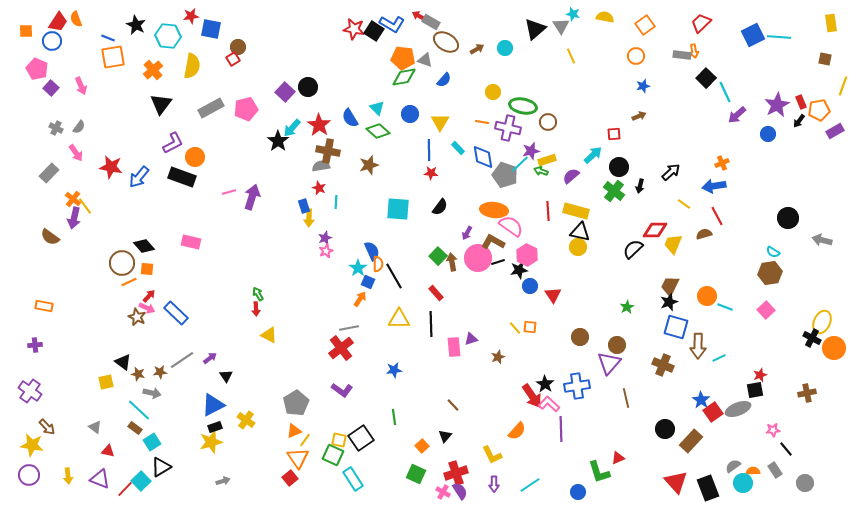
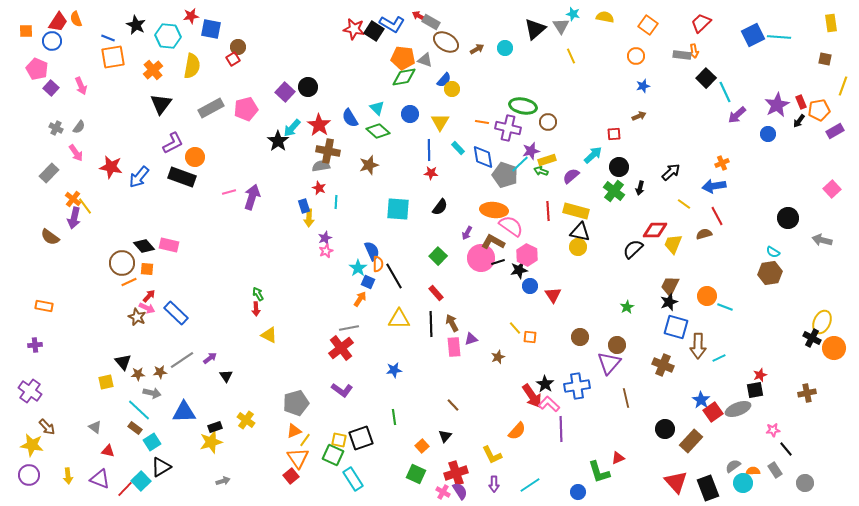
orange square at (645, 25): moved 3 px right; rotated 18 degrees counterclockwise
yellow circle at (493, 92): moved 41 px left, 3 px up
black arrow at (640, 186): moved 2 px down
pink rectangle at (191, 242): moved 22 px left, 3 px down
pink circle at (478, 258): moved 3 px right
brown arrow at (452, 262): moved 61 px down; rotated 18 degrees counterclockwise
pink square at (766, 310): moved 66 px right, 121 px up
orange square at (530, 327): moved 10 px down
black triangle at (123, 362): rotated 12 degrees clockwise
brown star at (138, 374): rotated 16 degrees counterclockwise
gray pentagon at (296, 403): rotated 15 degrees clockwise
blue triangle at (213, 405): moved 29 px left, 7 px down; rotated 25 degrees clockwise
black square at (361, 438): rotated 15 degrees clockwise
red square at (290, 478): moved 1 px right, 2 px up
